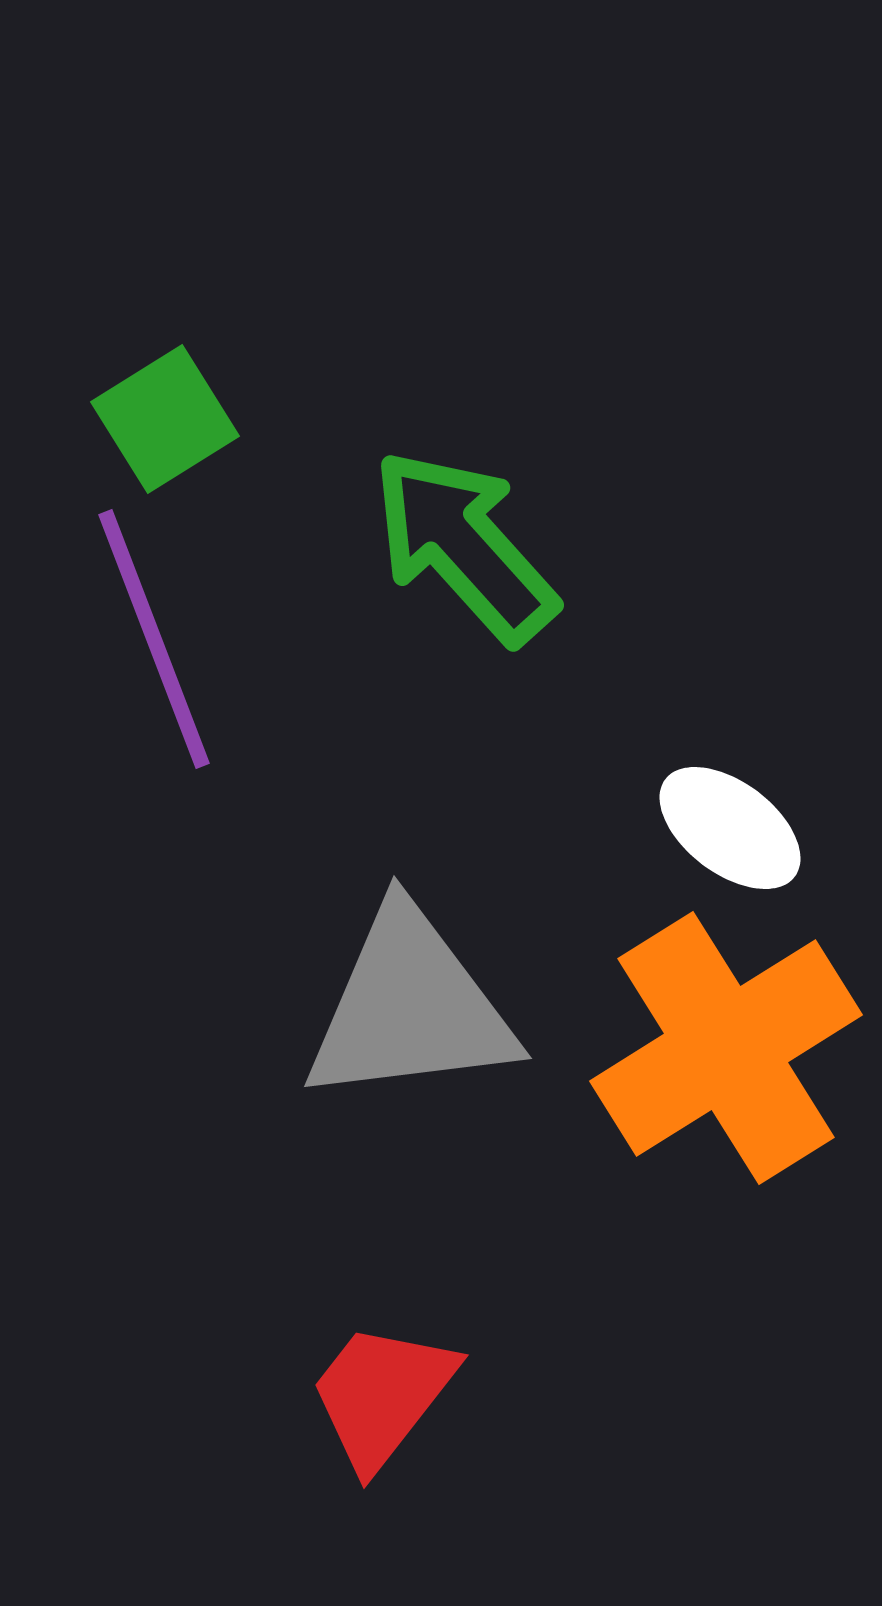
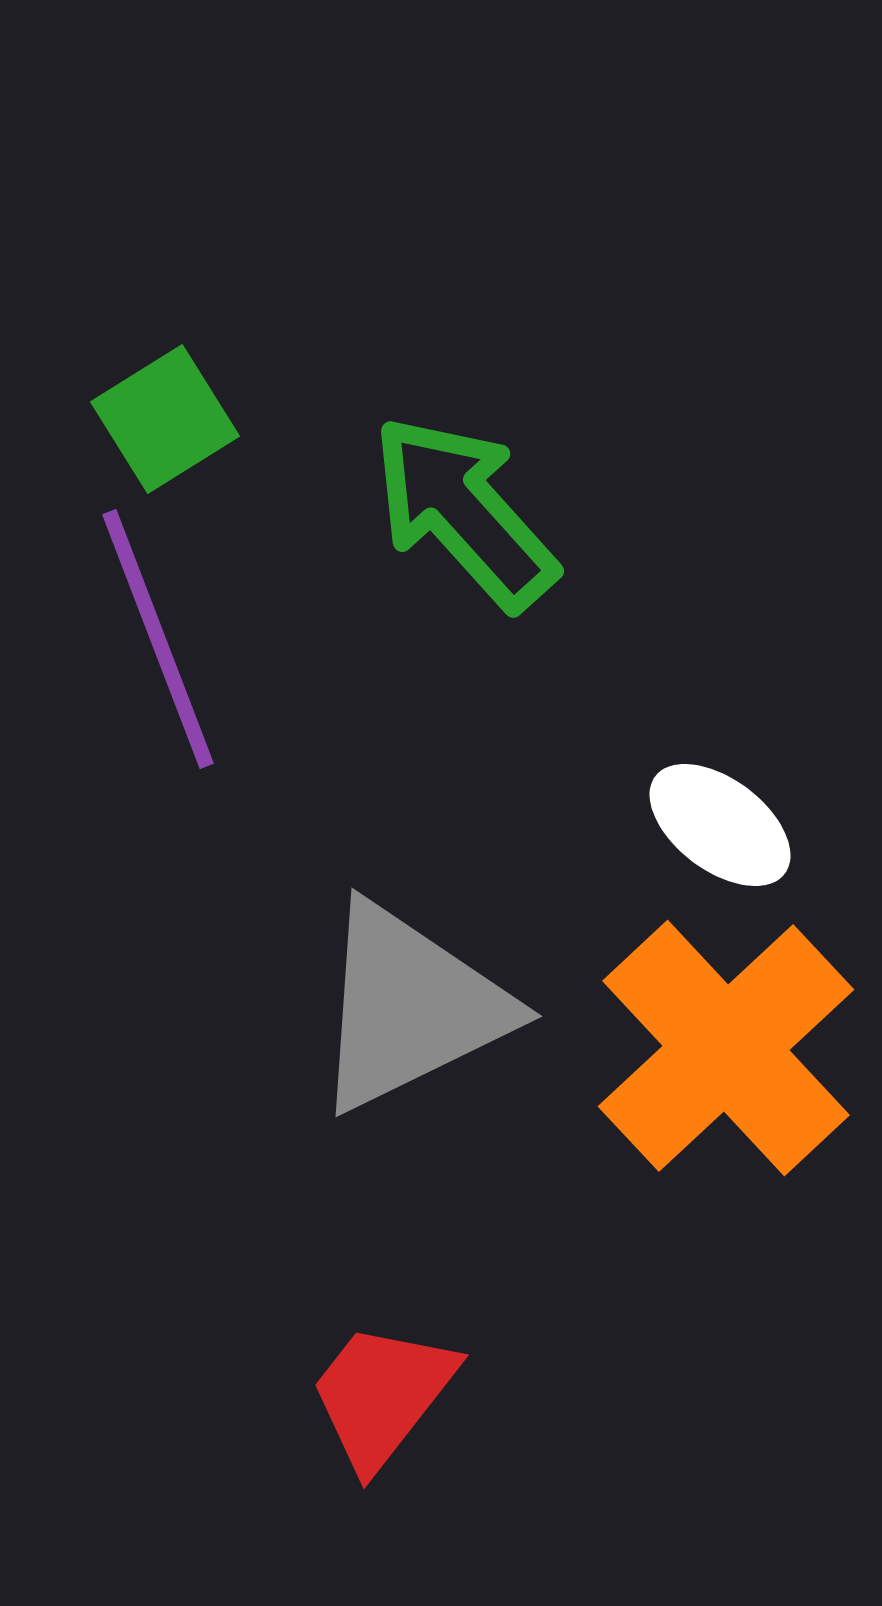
green arrow: moved 34 px up
purple line: moved 4 px right
white ellipse: moved 10 px left, 3 px up
gray triangle: rotated 19 degrees counterclockwise
orange cross: rotated 11 degrees counterclockwise
